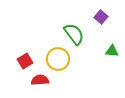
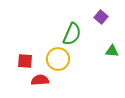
green semicircle: moved 2 px left; rotated 60 degrees clockwise
red square: rotated 35 degrees clockwise
